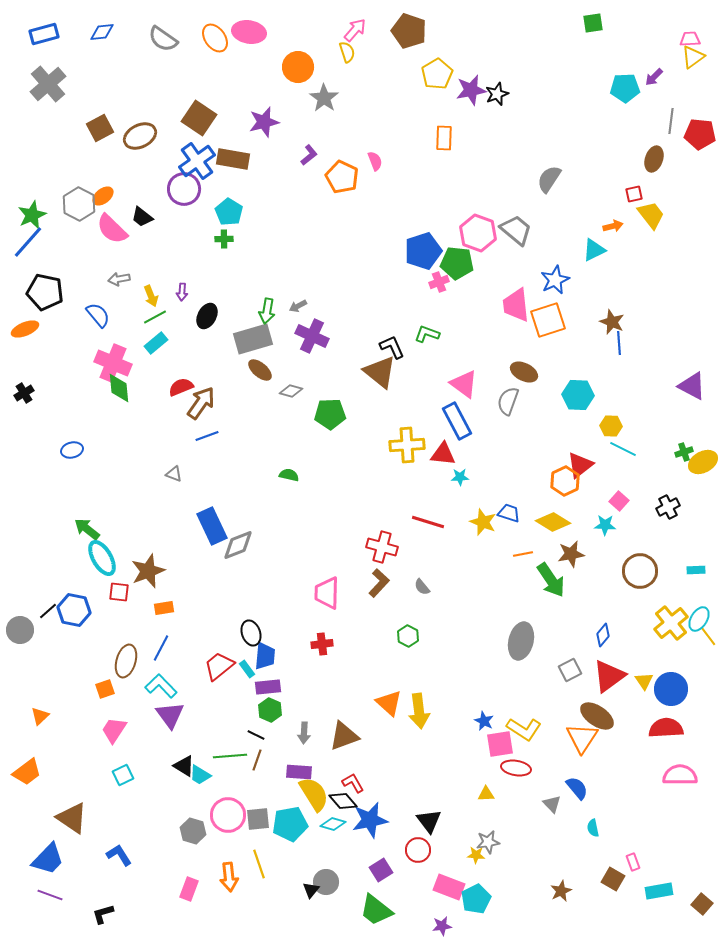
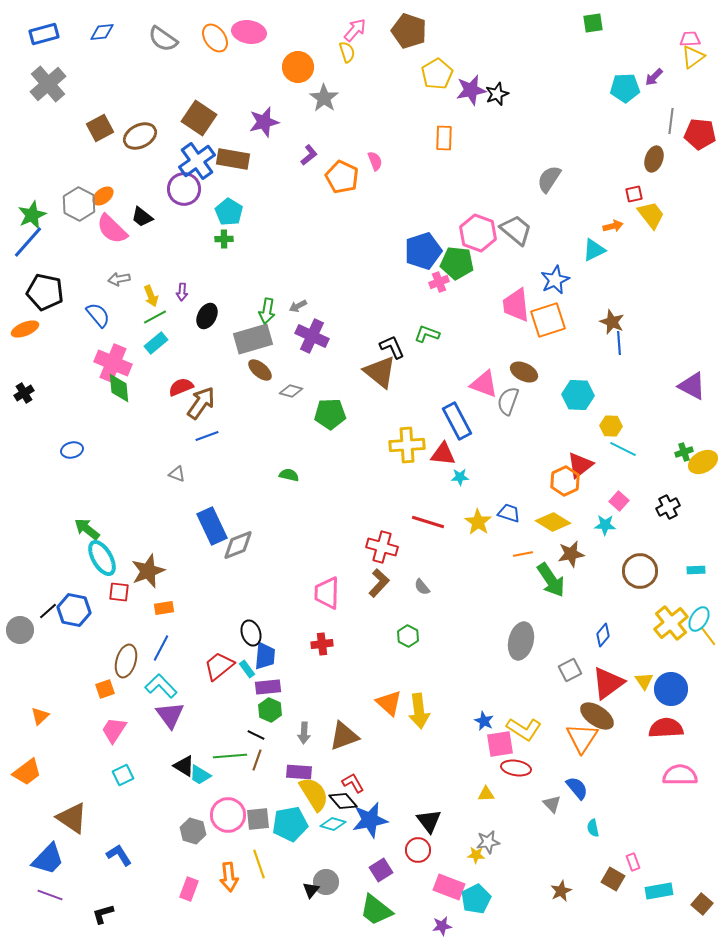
pink triangle at (464, 384): moved 20 px right; rotated 16 degrees counterclockwise
gray triangle at (174, 474): moved 3 px right
yellow star at (483, 522): moved 5 px left; rotated 12 degrees clockwise
red triangle at (609, 676): moved 1 px left, 7 px down
